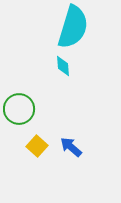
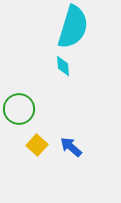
yellow square: moved 1 px up
